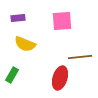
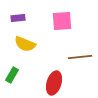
red ellipse: moved 6 px left, 5 px down
